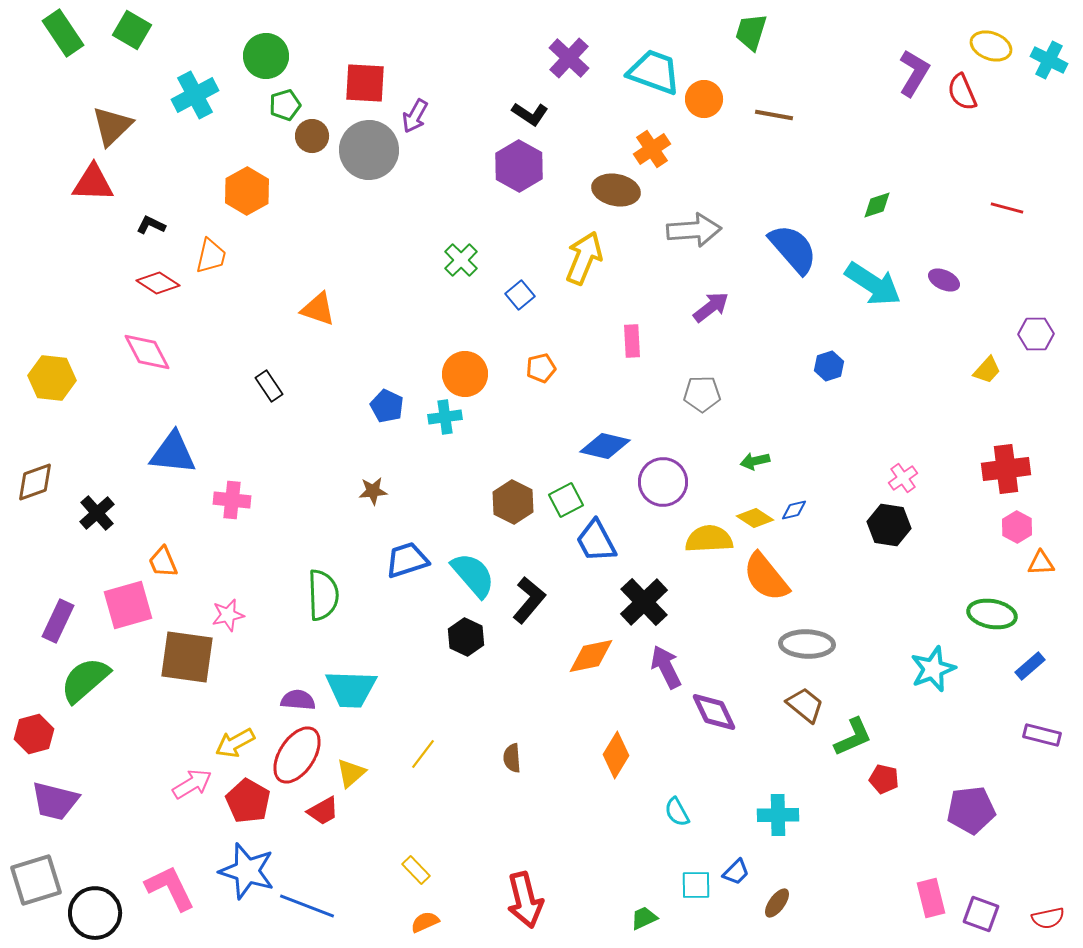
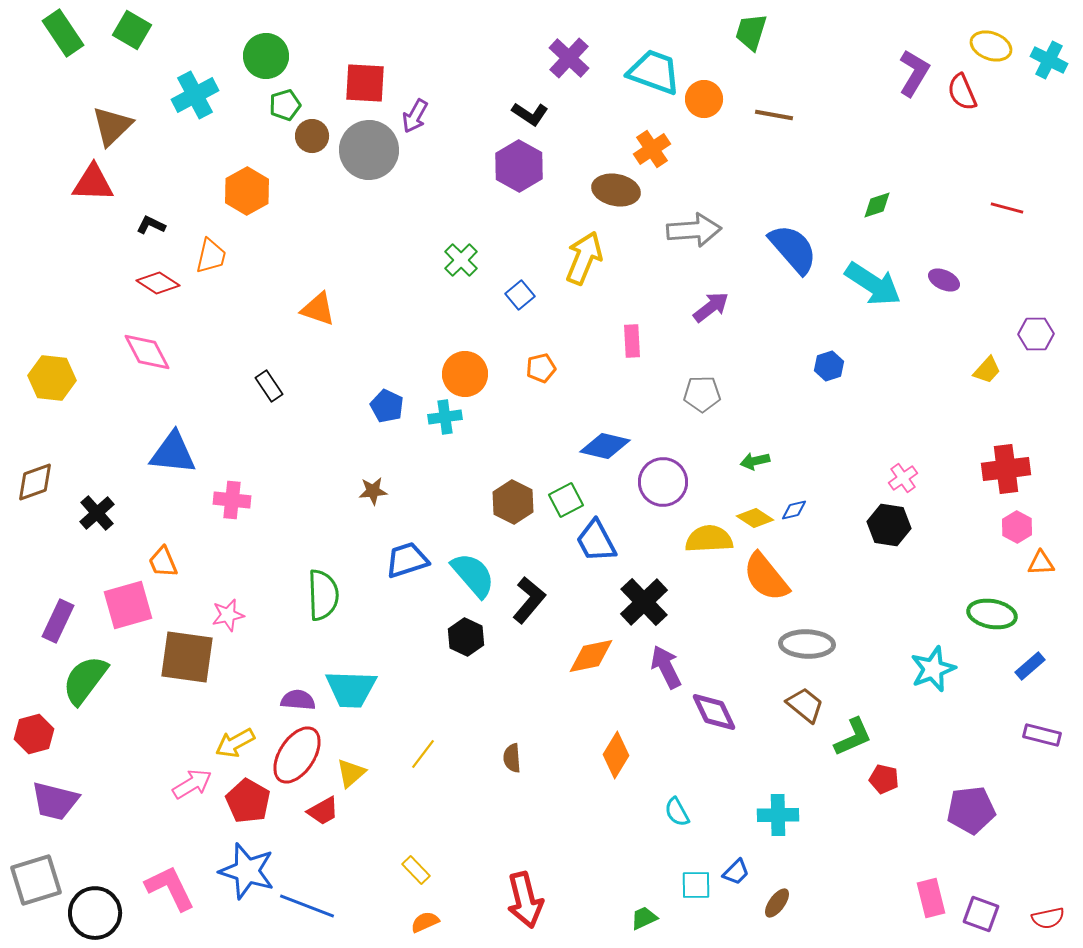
green semicircle at (85, 680): rotated 12 degrees counterclockwise
